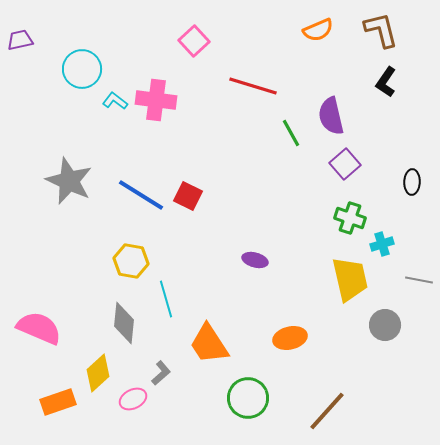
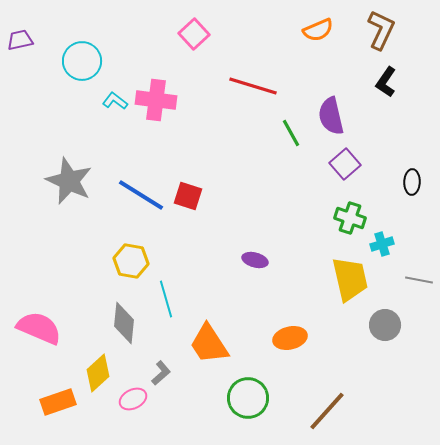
brown L-shape: rotated 39 degrees clockwise
pink square: moved 7 px up
cyan circle: moved 8 px up
red square: rotated 8 degrees counterclockwise
